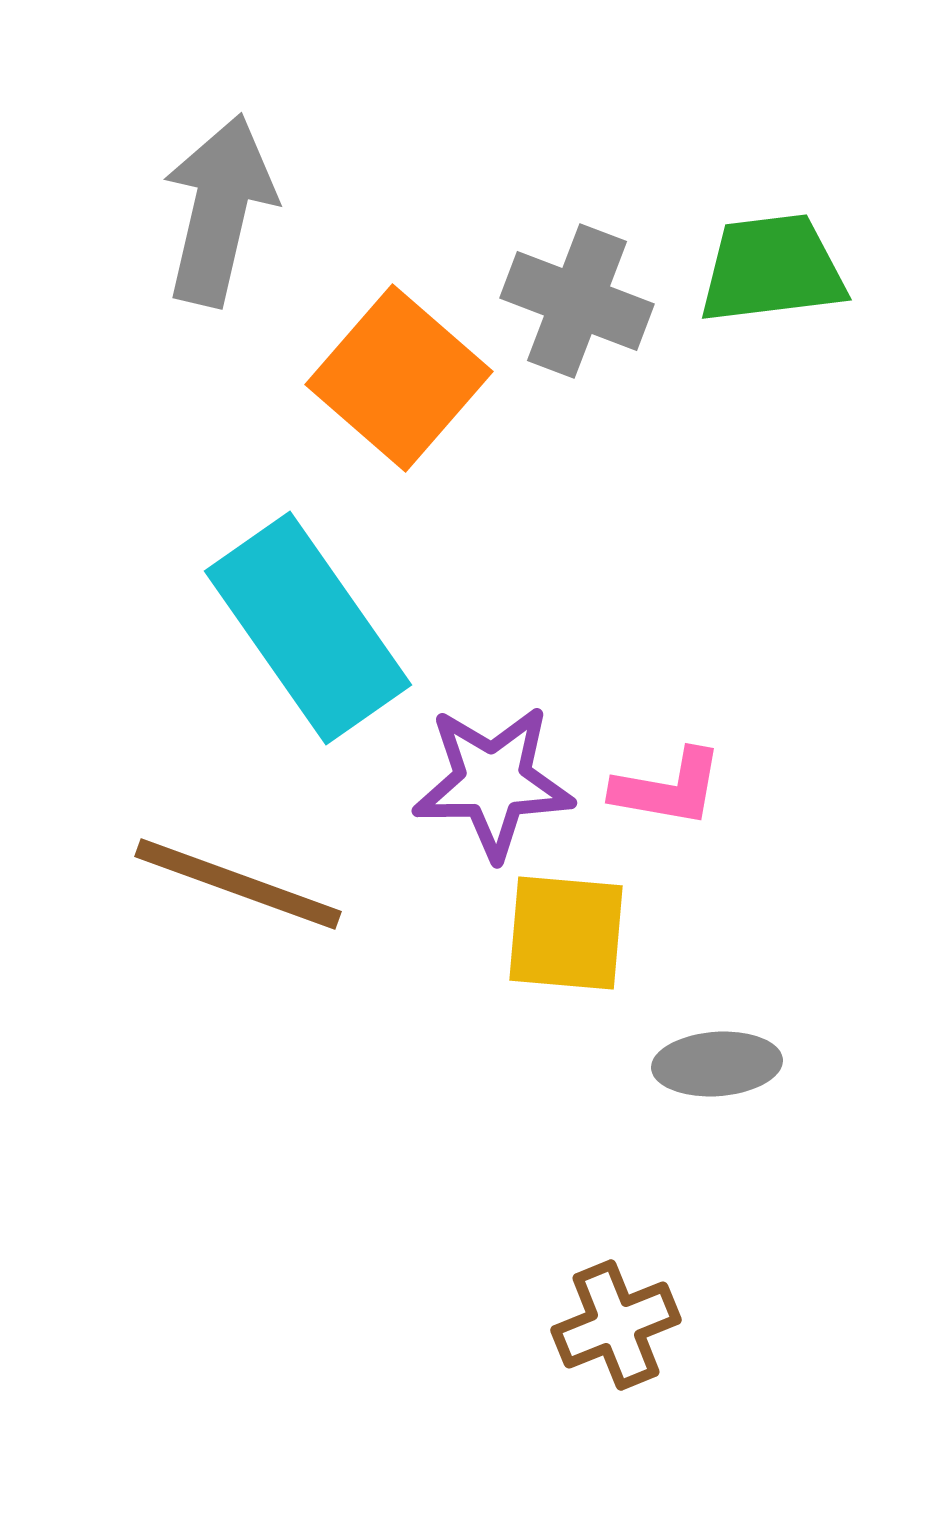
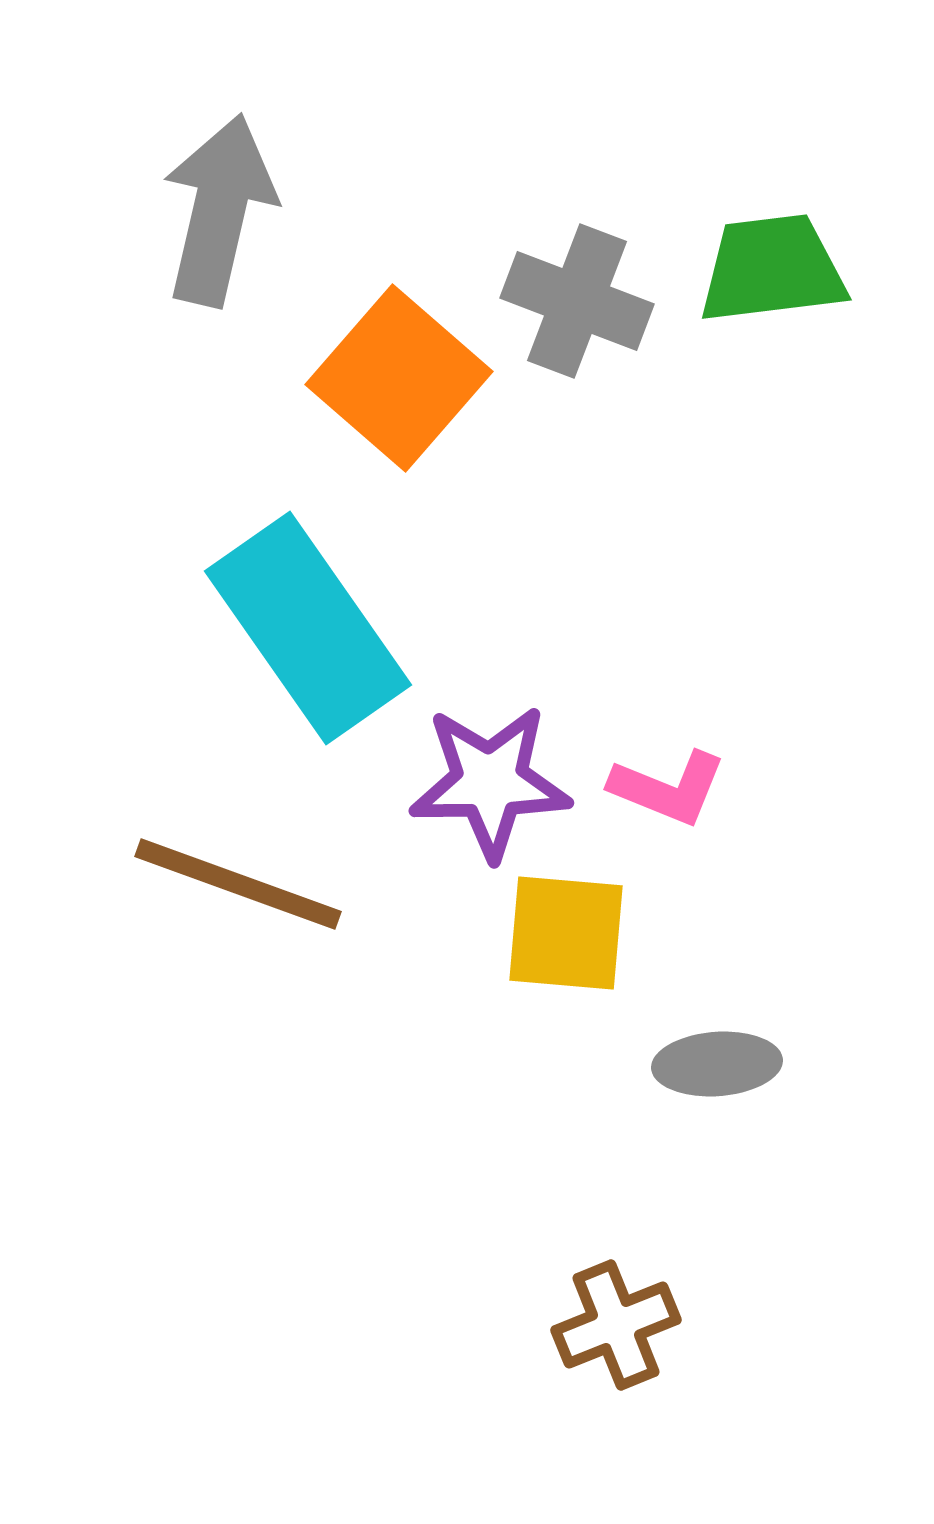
purple star: moved 3 px left
pink L-shape: rotated 12 degrees clockwise
